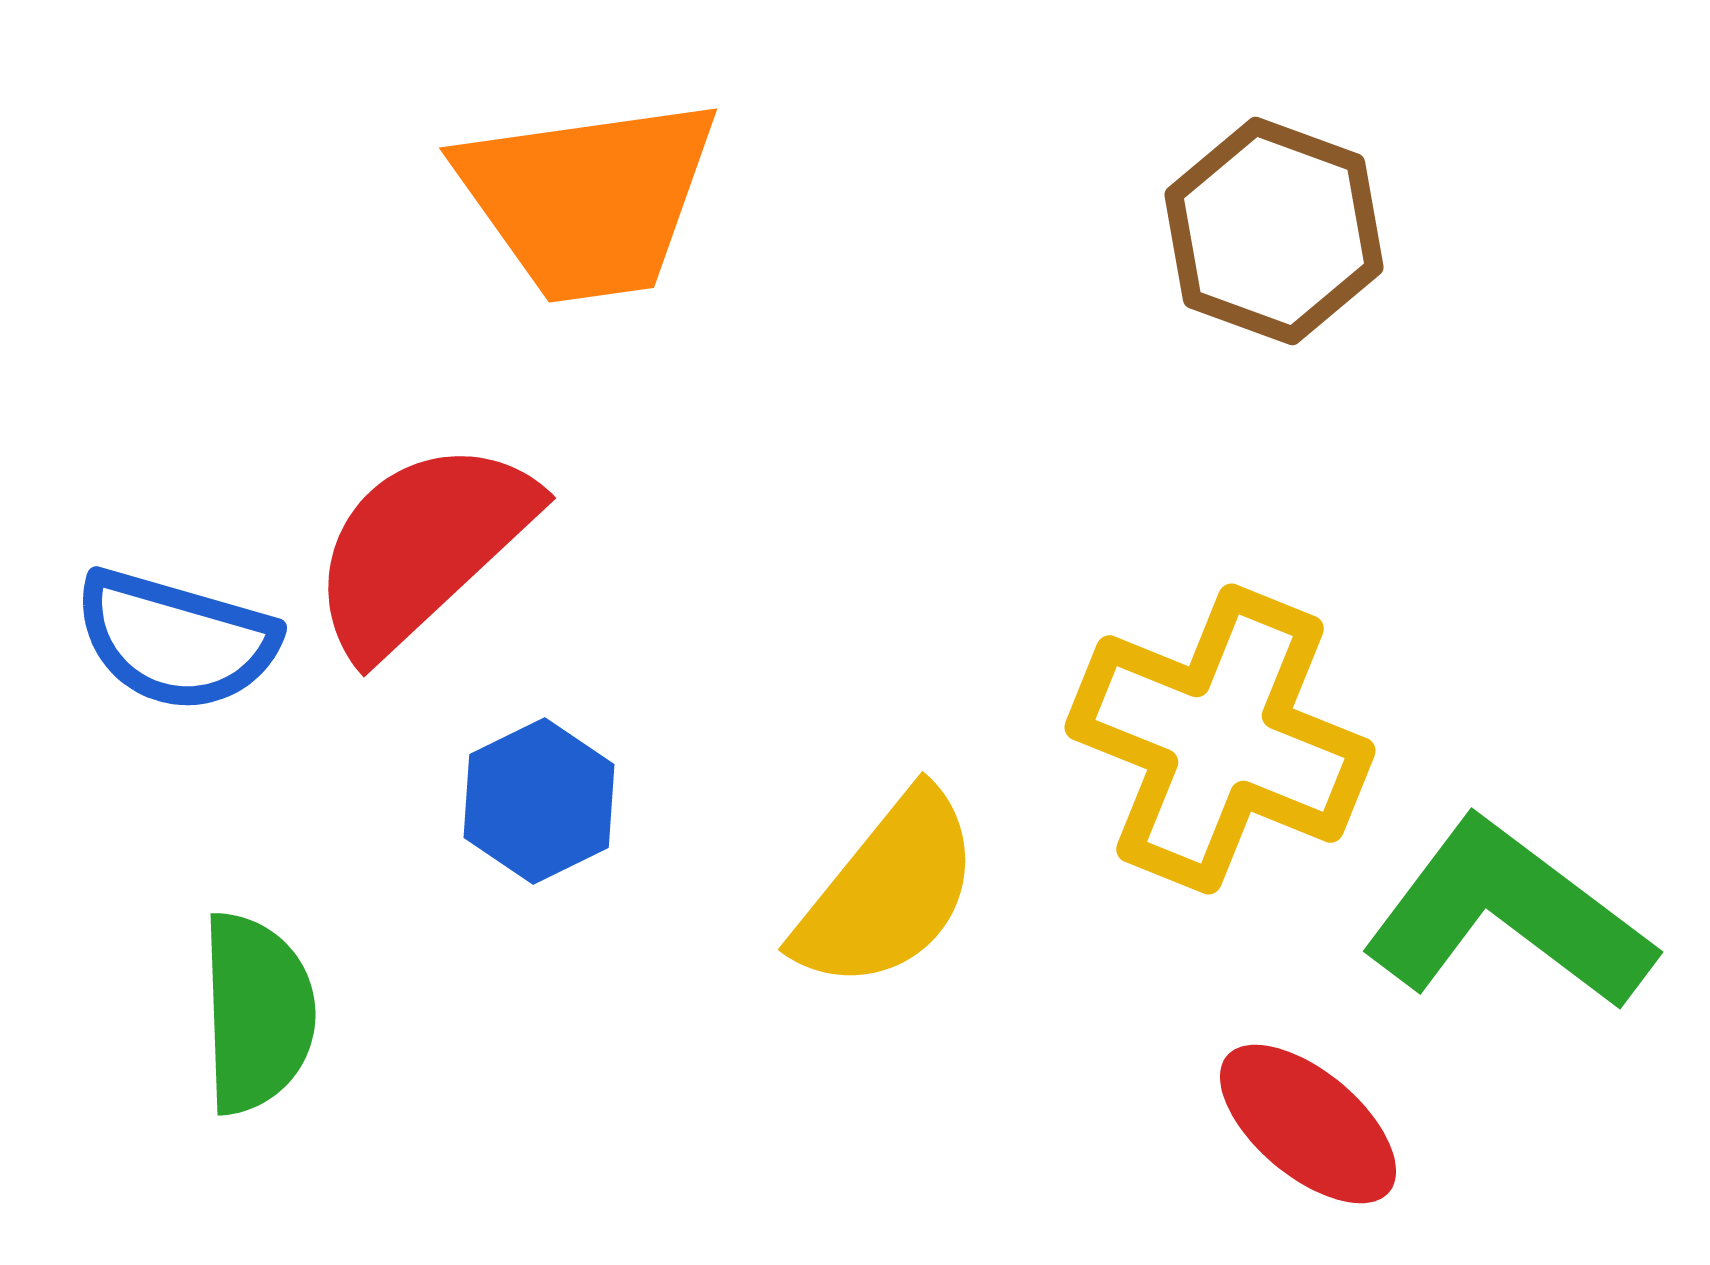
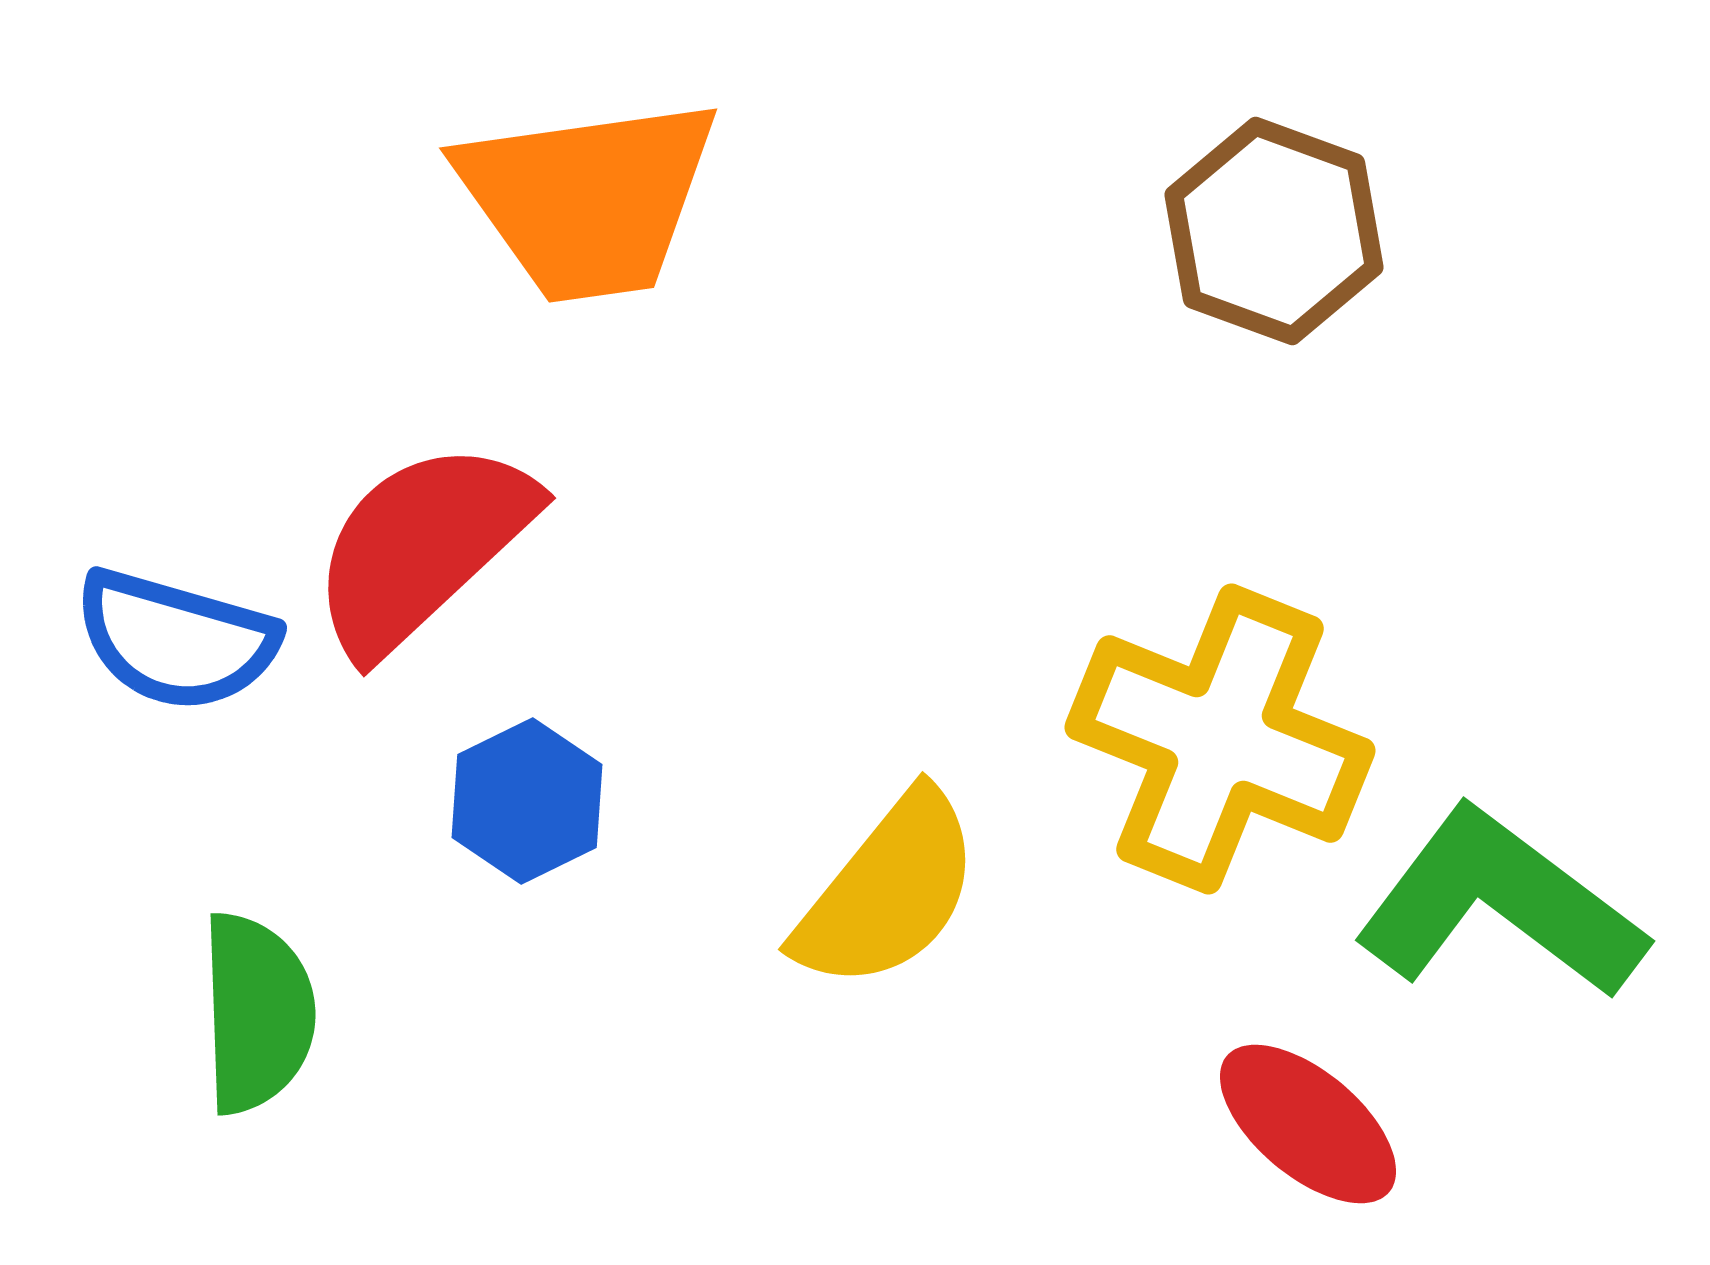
blue hexagon: moved 12 px left
green L-shape: moved 8 px left, 11 px up
